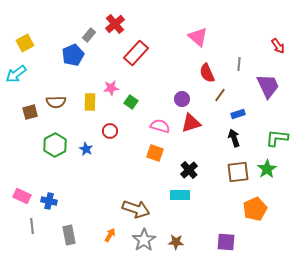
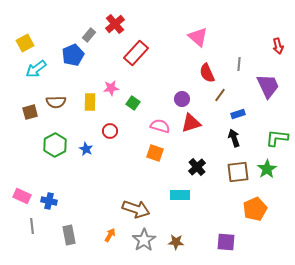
red arrow at (278, 46): rotated 21 degrees clockwise
cyan arrow at (16, 74): moved 20 px right, 5 px up
green square at (131, 102): moved 2 px right, 1 px down
black cross at (189, 170): moved 8 px right, 3 px up
